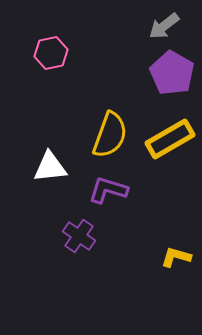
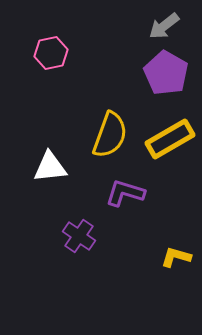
purple pentagon: moved 6 px left
purple L-shape: moved 17 px right, 3 px down
